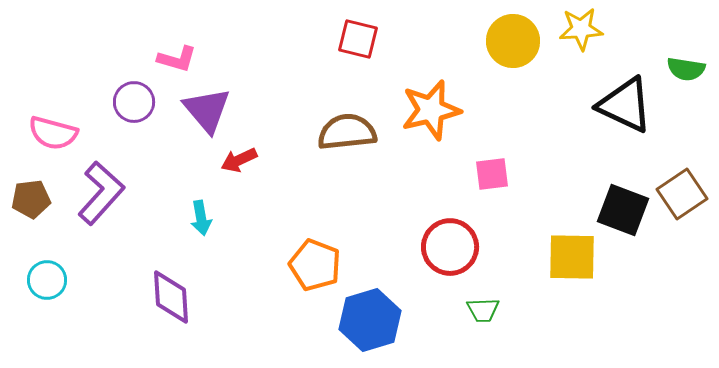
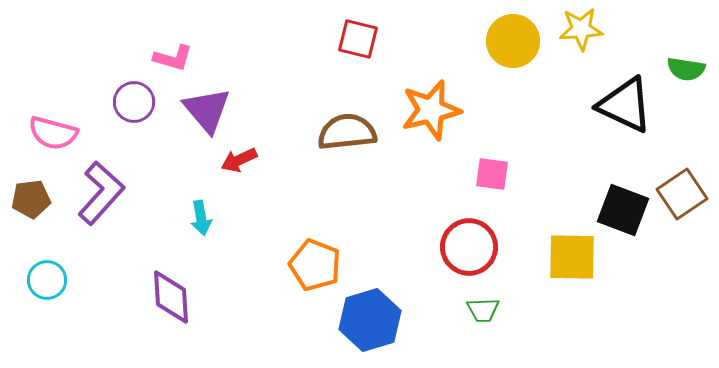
pink L-shape: moved 4 px left, 1 px up
pink square: rotated 15 degrees clockwise
red circle: moved 19 px right
